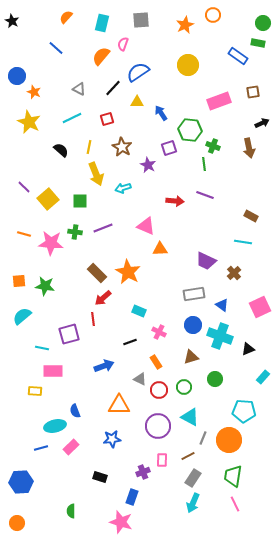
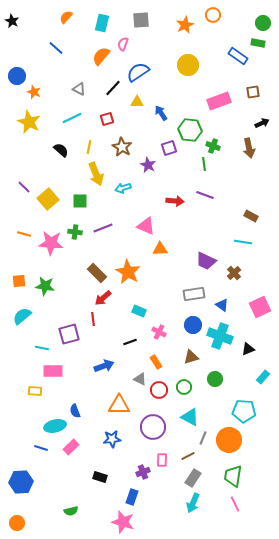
purple circle at (158, 426): moved 5 px left, 1 px down
blue line at (41, 448): rotated 32 degrees clockwise
green semicircle at (71, 511): rotated 104 degrees counterclockwise
pink star at (121, 522): moved 2 px right
